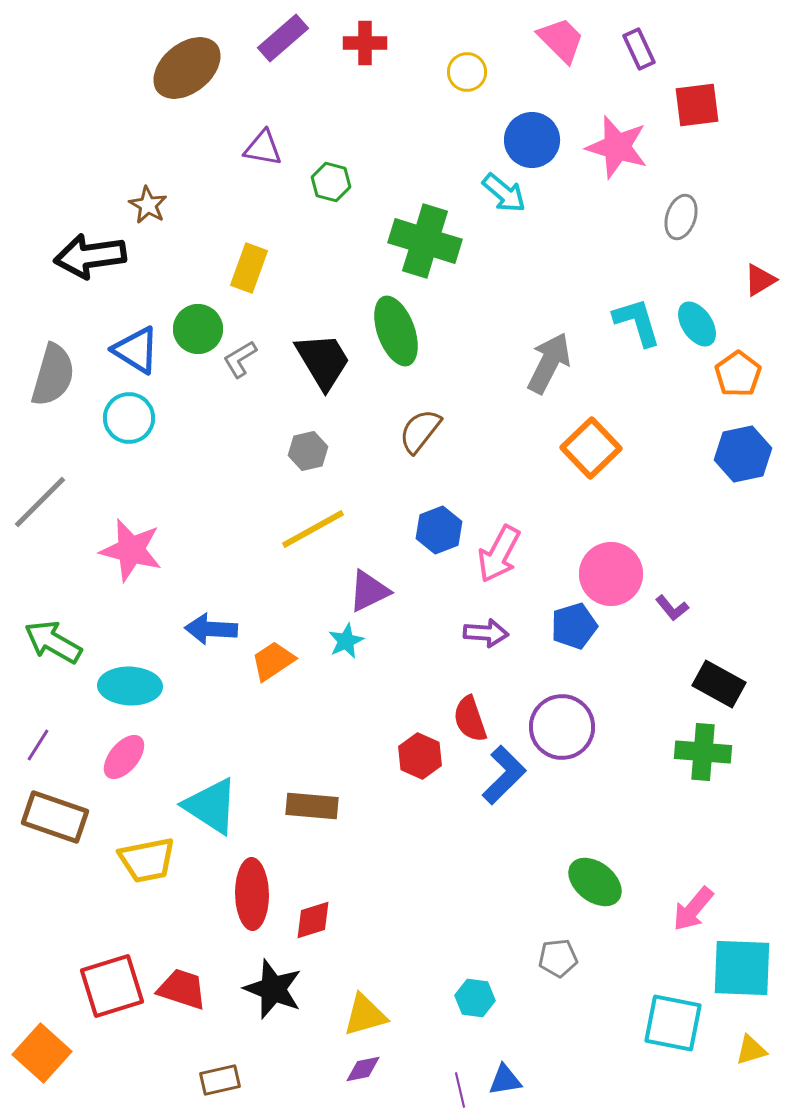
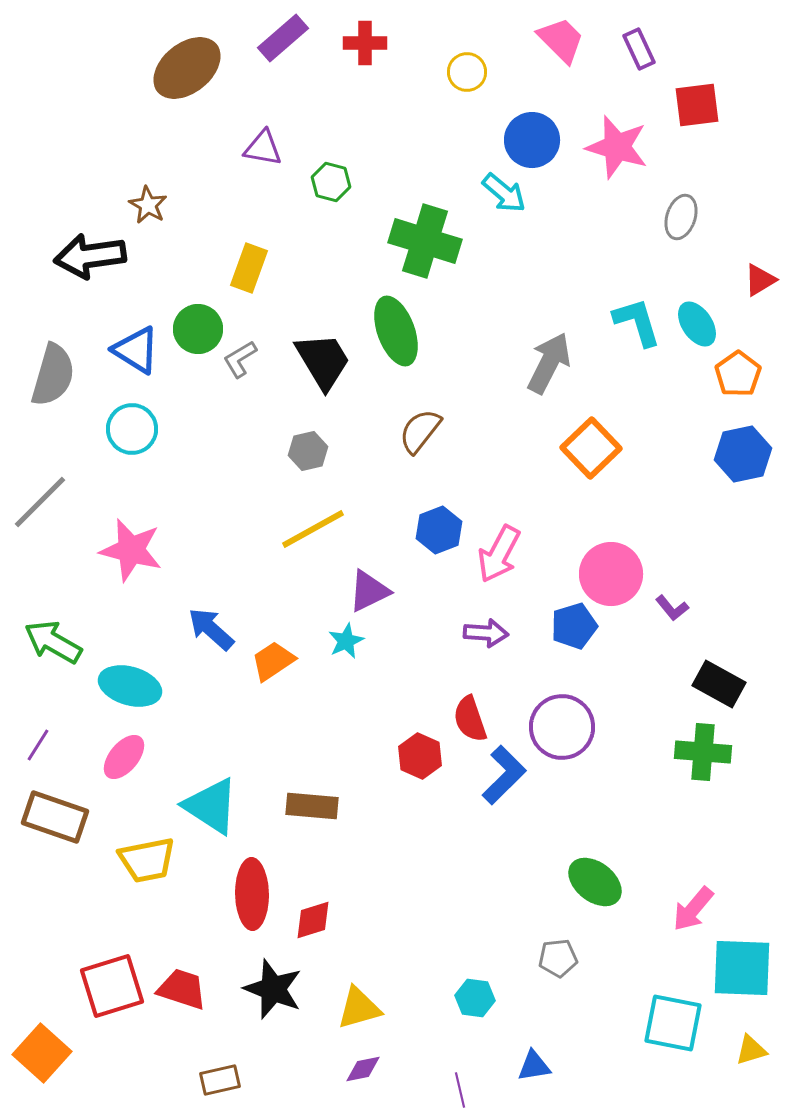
cyan circle at (129, 418): moved 3 px right, 11 px down
blue arrow at (211, 629): rotated 39 degrees clockwise
cyan ellipse at (130, 686): rotated 14 degrees clockwise
yellow triangle at (365, 1015): moved 6 px left, 7 px up
blue triangle at (505, 1080): moved 29 px right, 14 px up
